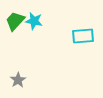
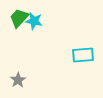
green trapezoid: moved 4 px right, 3 px up
cyan rectangle: moved 19 px down
